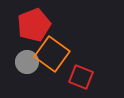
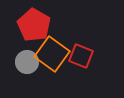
red pentagon: rotated 20 degrees counterclockwise
red square: moved 21 px up
